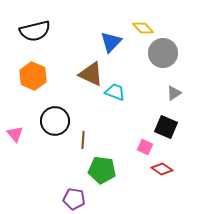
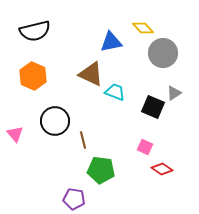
blue triangle: rotated 35 degrees clockwise
black square: moved 13 px left, 20 px up
brown line: rotated 18 degrees counterclockwise
green pentagon: moved 1 px left
